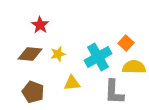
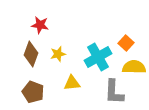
red star: rotated 24 degrees counterclockwise
brown diamond: moved 1 px right; rotated 75 degrees counterclockwise
